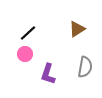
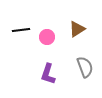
black line: moved 7 px left, 3 px up; rotated 36 degrees clockwise
pink circle: moved 22 px right, 17 px up
gray semicircle: rotated 30 degrees counterclockwise
